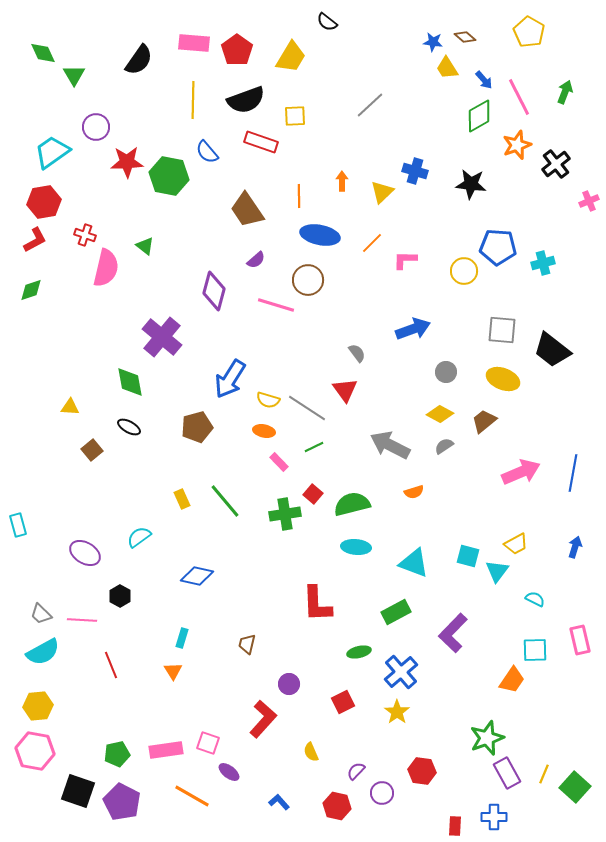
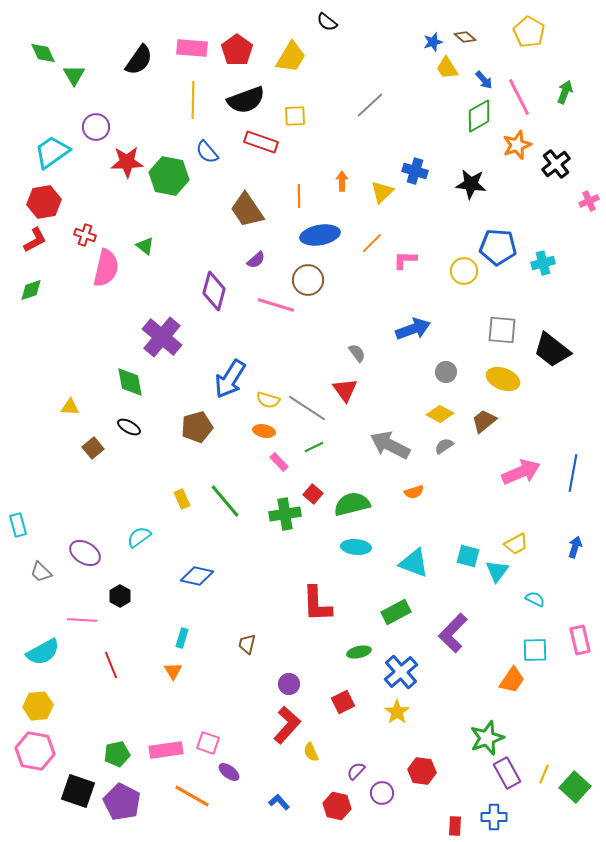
blue star at (433, 42): rotated 24 degrees counterclockwise
pink rectangle at (194, 43): moved 2 px left, 5 px down
blue ellipse at (320, 235): rotated 21 degrees counterclockwise
brown square at (92, 450): moved 1 px right, 2 px up
gray trapezoid at (41, 614): moved 42 px up
red L-shape at (263, 719): moved 24 px right, 6 px down
